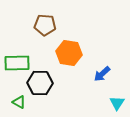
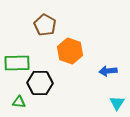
brown pentagon: rotated 25 degrees clockwise
orange hexagon: moved 1 px right, 2 px up; rotated 10 degrees clockwise
blue arrow: moved 6 px right, 3 px up; rotated 36 degrees clockwise
green triangle: rotated 24 degrees counterclockwise
